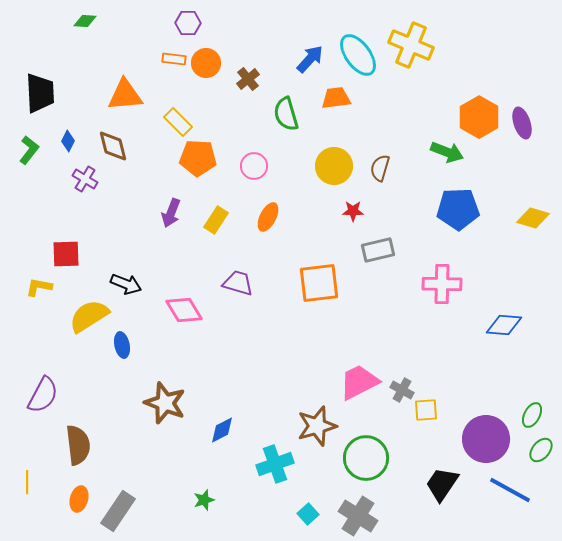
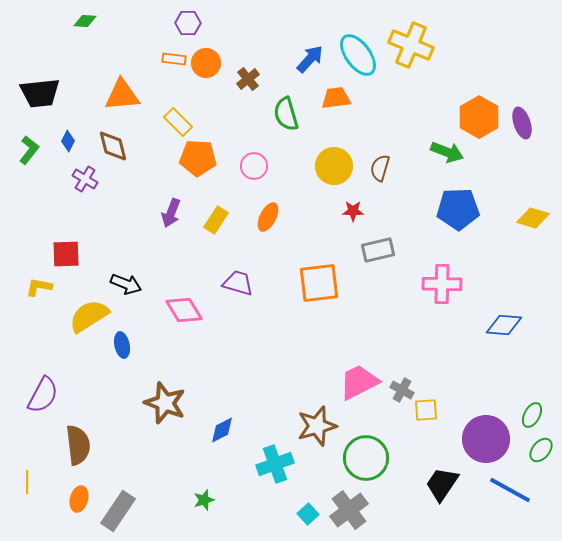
black trapezoid at (40, 93): rotated 87 degrees clockwise
orange triangle at (125, 95): moved 3 px left
gray cross at (358, 516): moved 9 px left, 6 px up; rotated 21 degrees clockwise
